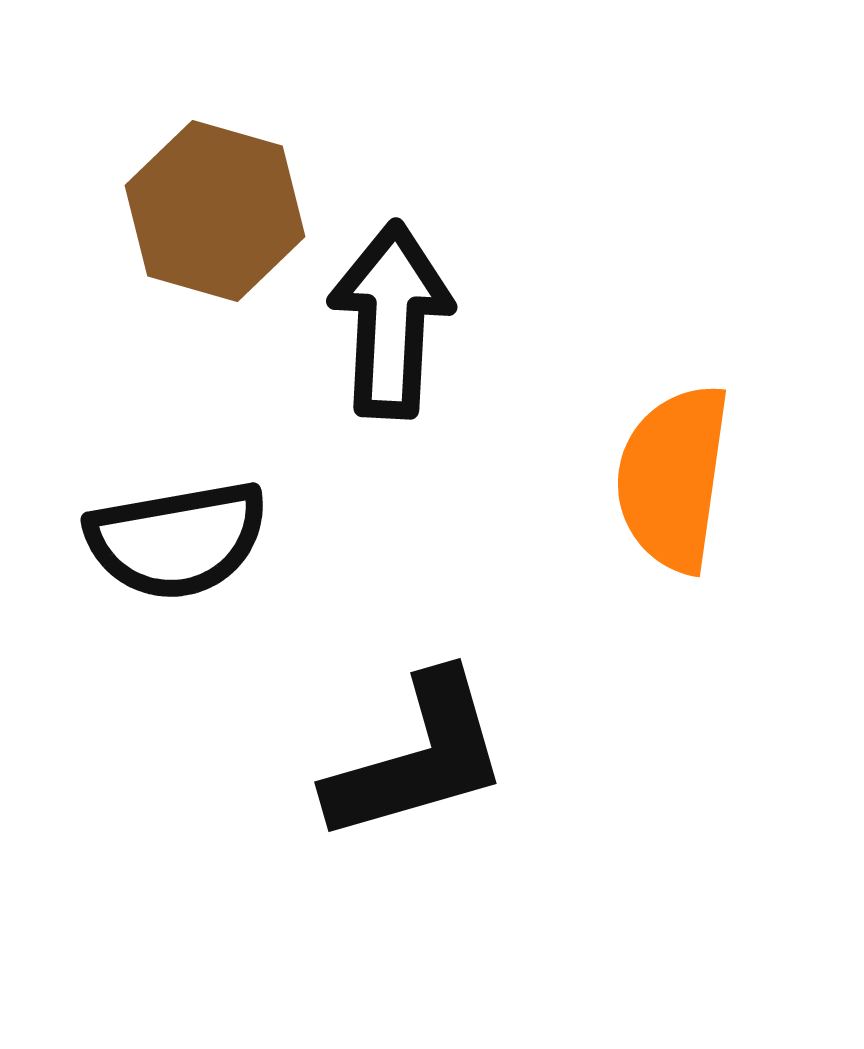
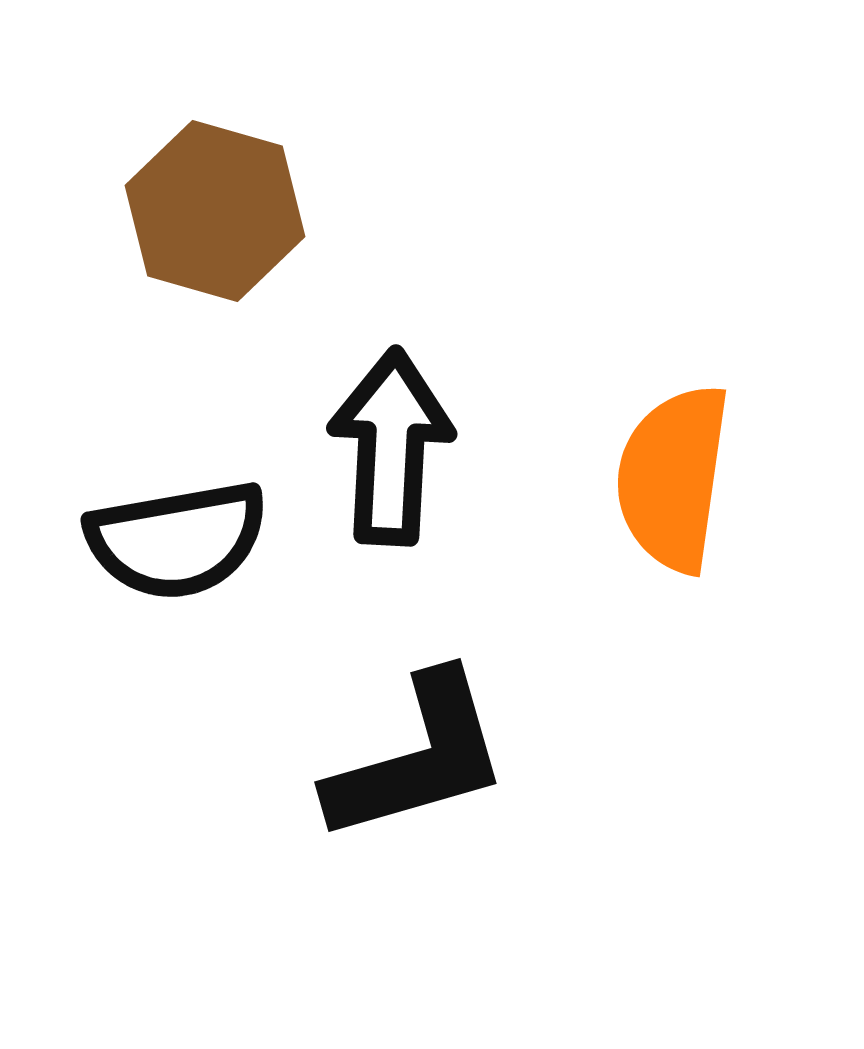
black arrow: moved 127 px down
